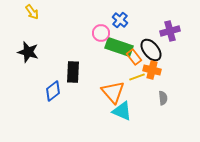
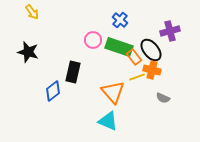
pink circle: moved 8 px left, 7 px down
black rectangle: rotated 10 degrees clockwise
gray semicircle: rotated 120 degrees clockwise
cyan triangle: moved 14 px left, 10 px down
